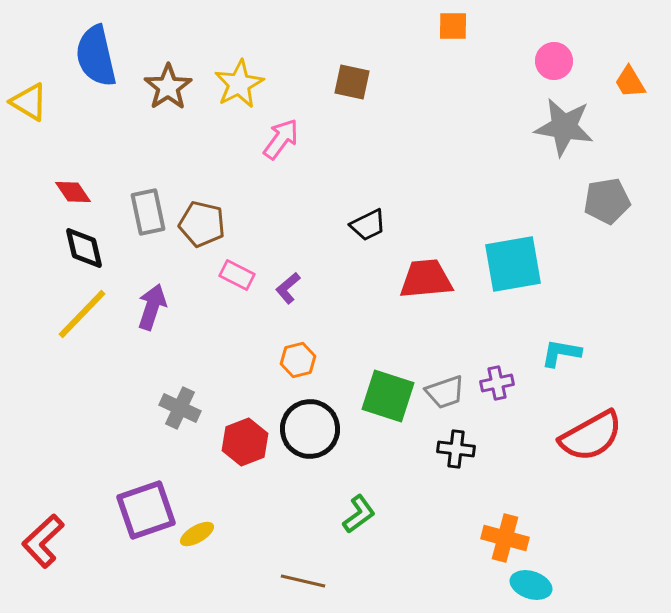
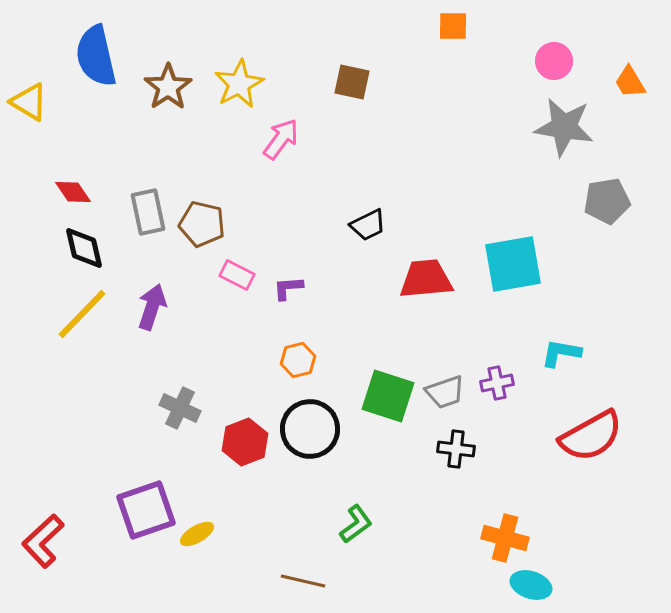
purple L-shape: rotated 36 degrees clockwise
green L-shape: moved 3 px left, 10 px down
